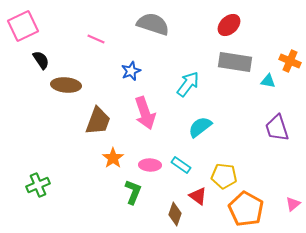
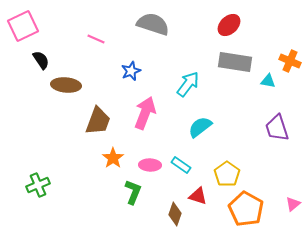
pink arrow: rotated 140 degrees counterclockwise
yellow pentagon: moved 3 px right, 2 px up; rotated 30 degrees clockwise
red triangle: rotated 18 degrees counterclockwise
